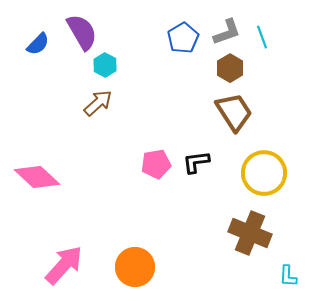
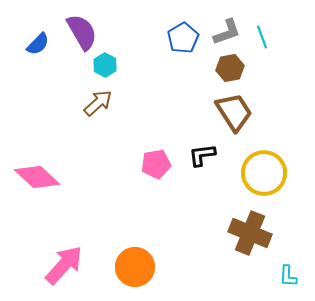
brown hexagon: rotated 20 degrees clockwise
black L-shape: moved 6 px right, 7 px up
